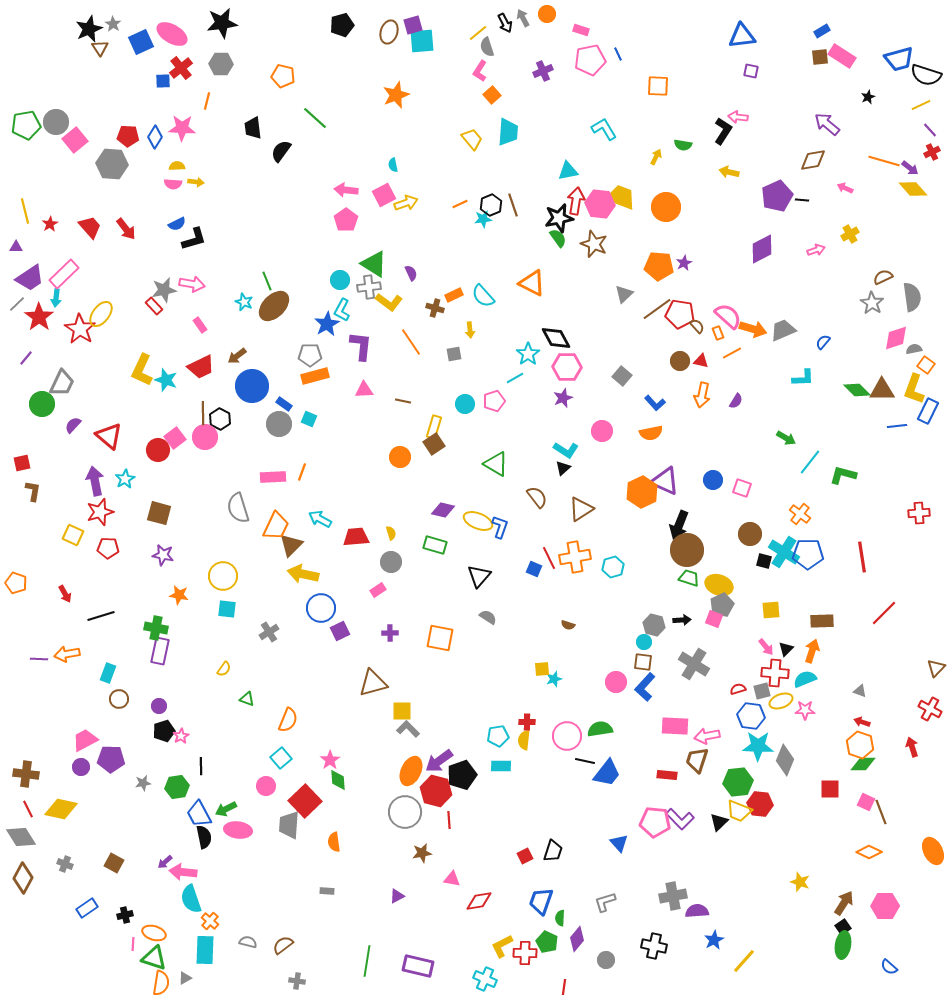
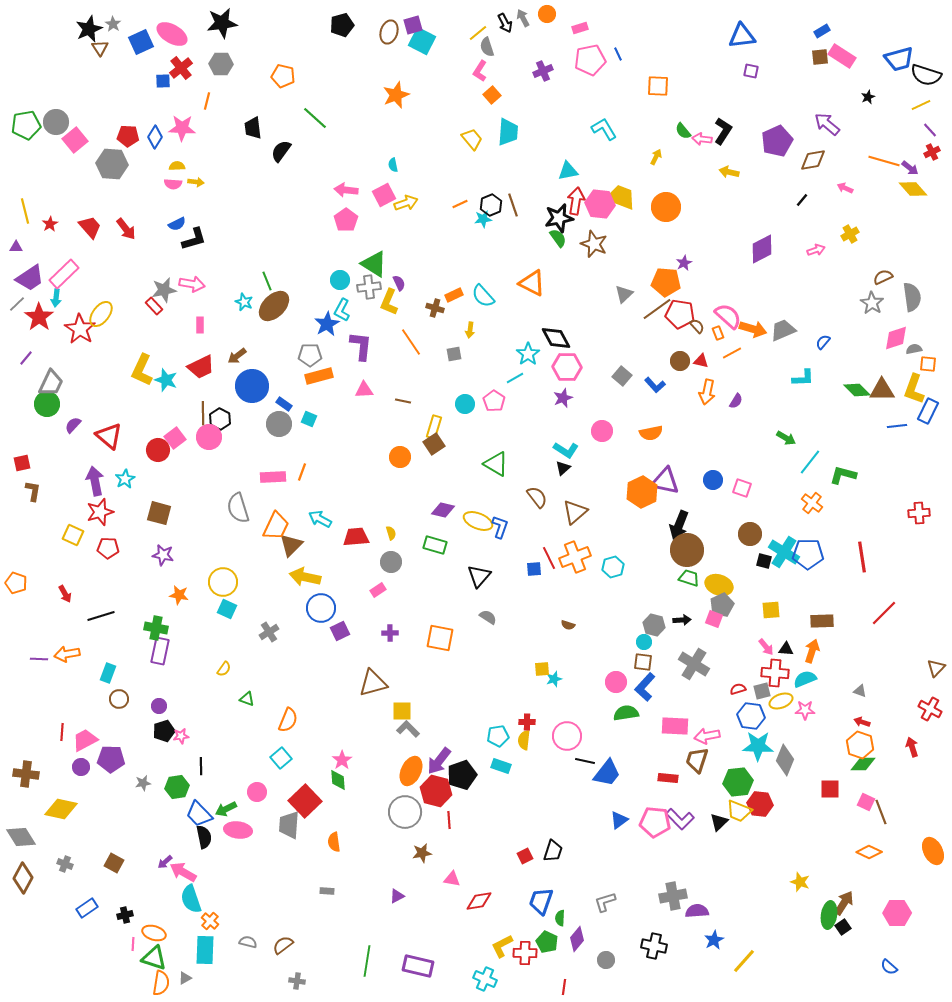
pink rectangle at (581, 30): moved 1 px left, 2 px up; rotated 35 degrees counterclockwise
cyan square at (422, 41): rotated 32 degrees clockwise
pink arrow at (738, 117): moved 36 px left, 22 px down
green semicircle at (683, 145): moved 14 px up; rotated 42 degrees clockwise
purple pentagon at (777, 196): moved 55 px up
black line at (802, 200): rotated 56 degrees counterclockwise
orange pentagon at (659, 266): moved 7 px right, 16 px down
purple semicircle at (411, 273): moved 12 px left, 10 px down
yellow L-shape at (389, 302): rotated 76 degrees clockwise
pink rectangle at (200, 325): rotated 35 degrees clockwise
yellow arrow at (470, 330): rotated 14 degrees clockwise
orange square at (926, 365): moved 2 px right, 1 px up; rotated 30 degrees counterclockwise
orange rectangle at (315, 376): moved 4 px right
gray trapezoid at (62, 383): moved 11 px left
orange arrow at (702, 395): moved 5 px right, 3 px up
pink pentagon at (494, 401): rotated 20 degrees counterclockwise
blue L-shape at (655, 403): moved 18 px up
green circle at (42, 404): moved 5 px right
pink circle at (205, 437): moved 4 px right
purple triangle at (665, 481): rotated 12 degrees counterclockwise
brown triangle at (581, 509): moved 6 px left, 3 px down; rotated 8 degrees counterclockwise
orange cross at (800, 514): moved 12 px right, 11 px up
orange cross at (575, 557): rotated 12 degrees counterclockwise
blue square at (534, 569): rotated 28 degrees counterclockwise
yellow arrow at (303, 574): moved 2 px right, 3 px down
yellow circle at (223, 576): moved 6 px down
cyan square at (227, 609): rotated 18 degrees clockwise
black triangle at (786, 649): rotated 49 degrees clockwise
green semicircle at (600, 729): moved 26 px right, 16 px up
pink star at (181, 736): rotated 21 degrees clockwise
pink star at (330, 760): moved 12 px right
purple arrow at (439, 761): rotated 16 degrees counterclockwise
cyan rectangle at (501, 766): rotated 18 degrees clockwise
red rectangle at (667, 775): moved 1 px right, 3 px down
pink circle at (266, 786): moved 9 px left, 6 px down
red line at (28, 809): moved 34 px right, 77 px up; rotated 30 degrees clockwise
blue trapezoid at (199, 814): rotated 16 degrees counterclockwise
blue triangle at (619, 843): moved 23 px up; rotated 36 degrees clockwise
pink arrow at (183, 872): rotated 24 degrees clockwise
pink hexagon at (885, 906): moved 12 px right, 7 px down
green ellipse at (843, 945): moved 14 px left, 30 px up
